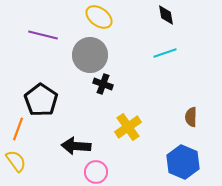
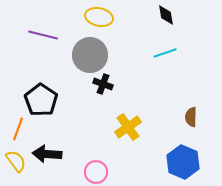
yellow ellipse: rotated 24 degrees counterclockwise
black arrow: moved 29 px left, 8 px down
